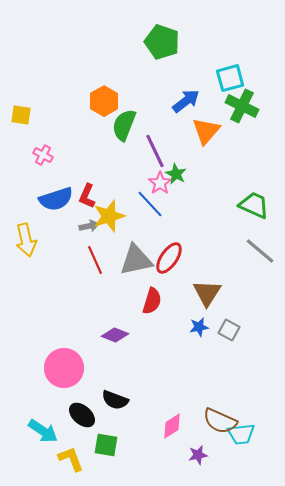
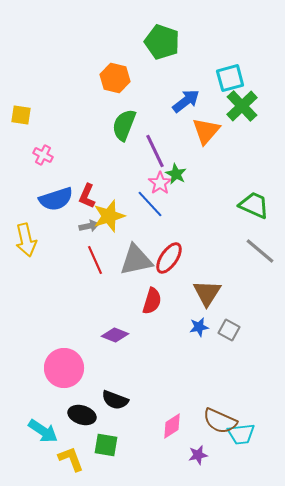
orange hexagon: moved 11 px right, 23 px up; rotated 16 degrees counterclockwise
green cross: rotated 20 degrees clockwise
black ellipse: rotated 24 degrees counterclockwise
